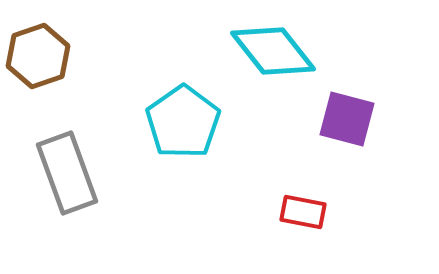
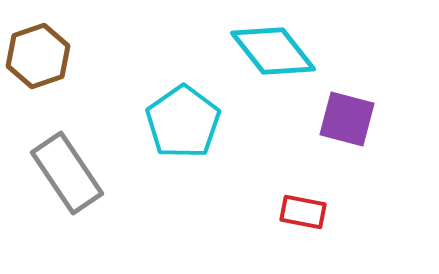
gray rectangle: rotated 14 degrees counterclockwise
